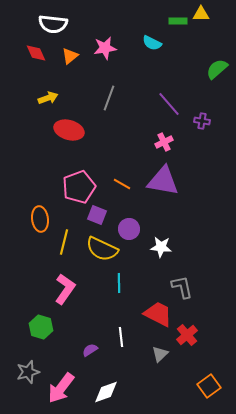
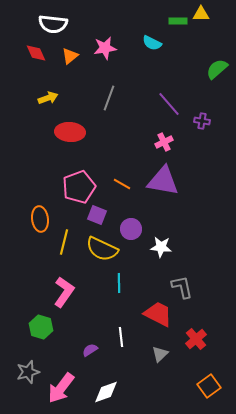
red ellipse: moved 1 px right, 2 px down; rotated 12 degrees counterclockwise
purple circle: moved 2 px right
pink L-shape: moved 1 px left, 3 px down
red cross: moved 9 px right, 4 px down
